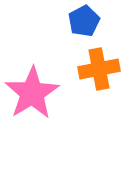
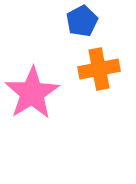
blue pentagon: moved 2 px left
